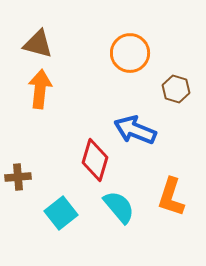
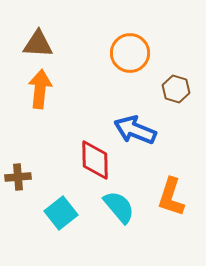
brown triangle: rotated 12 degrees counterclockwise
red diamond: rotated 18 degrees counterclockwise
